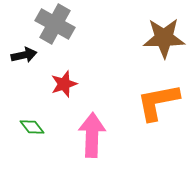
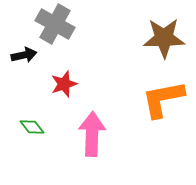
orange L-shape: moved 5 px right, 3 px up
pink arrow: moved 1 px up
